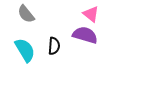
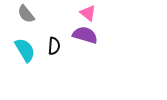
pink triangle: moved 3 px left, 1 px up
